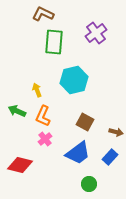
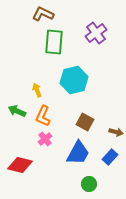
blue trapezoid: rotated 24 degrees counterclockwise
